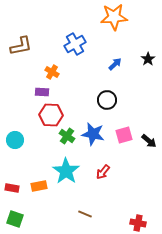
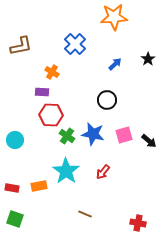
blue cross: rotated 15 degrees counterclockwise
